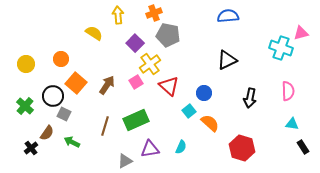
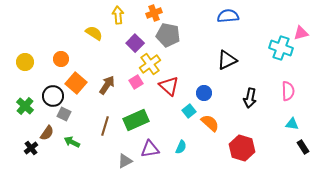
yellow circle: moved 1 px left, 2 px up
